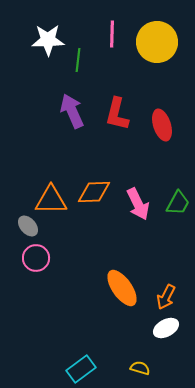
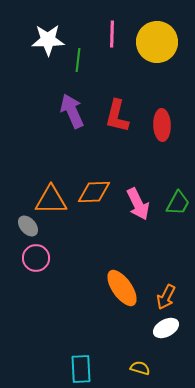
red L-shape: moved 2 px down
red ellipse: rotated 16 degrees clockwise
cyan rectangle: rotated 56 degrees counterclockwise
